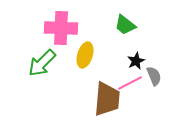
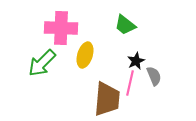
pink line: rotated 50 degrees counterclockwise
